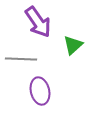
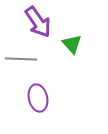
green triangle: moved 1 px left, 1 px up; rotated 30 degrees counterclockwise
purple ellipse: moved 2 px left, 7 px down
